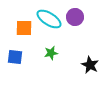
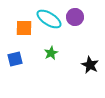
green star: rotated 16 degrees counterclockwise
blue square: moved 2 px down; rotated 21 degrees counterclockwise
